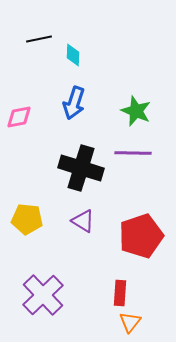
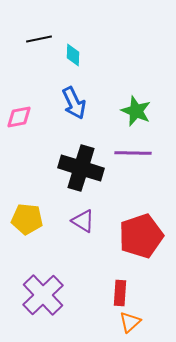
blue arrow: rotated 44 degrees counterclockwise
orange triangle: rotated 10 degrees clockwise
